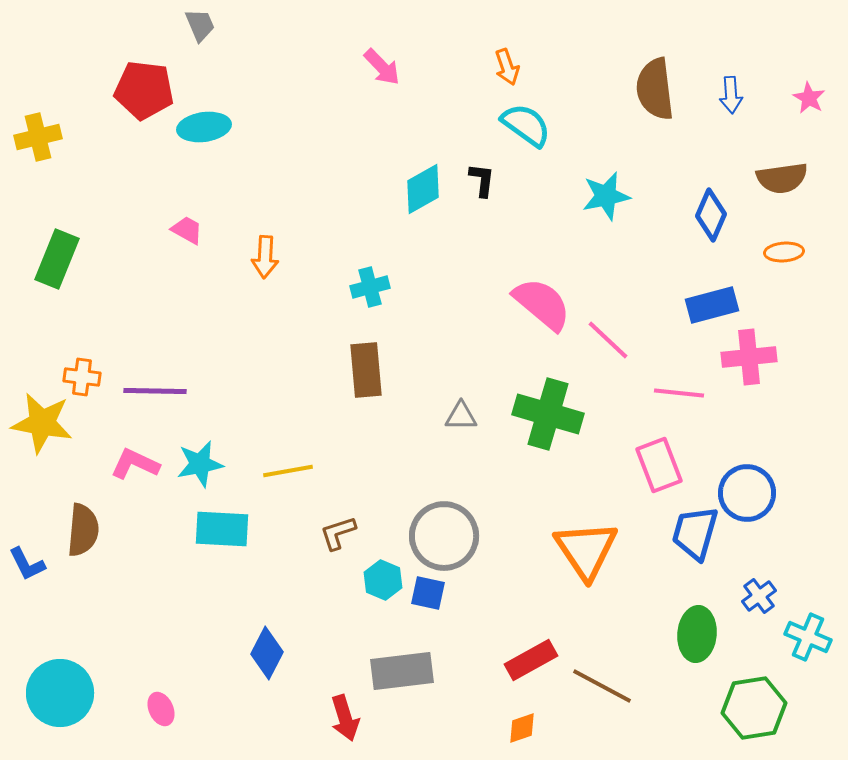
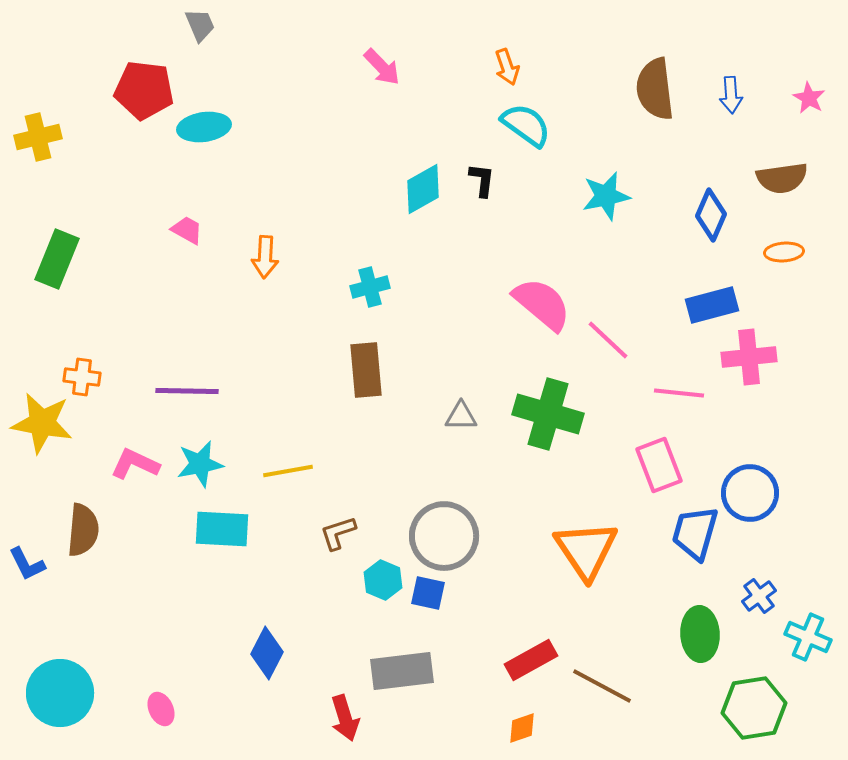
purple line at (155, 391): moved 32 px right
blue circle at (747, 493): moved 3 px right
green ellipse at (697, 634): moved 3 px right; rotated 8 degrees counterclockwise
